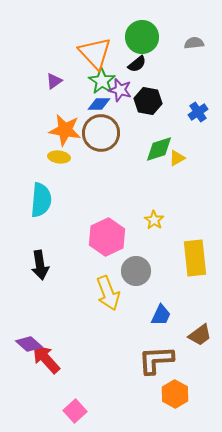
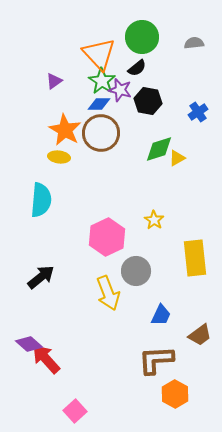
orange triangle: moved 4 px right, 1 px down
black semicircle: moved 4 px down
orange star: rotated 20 degrees clockwise
black arrow: moved 1 px right, 12 px down; rotated 120 degrees counterclockwise
